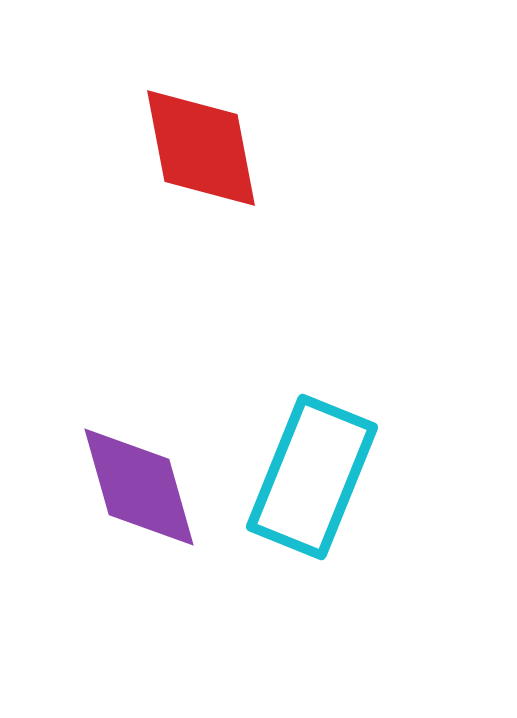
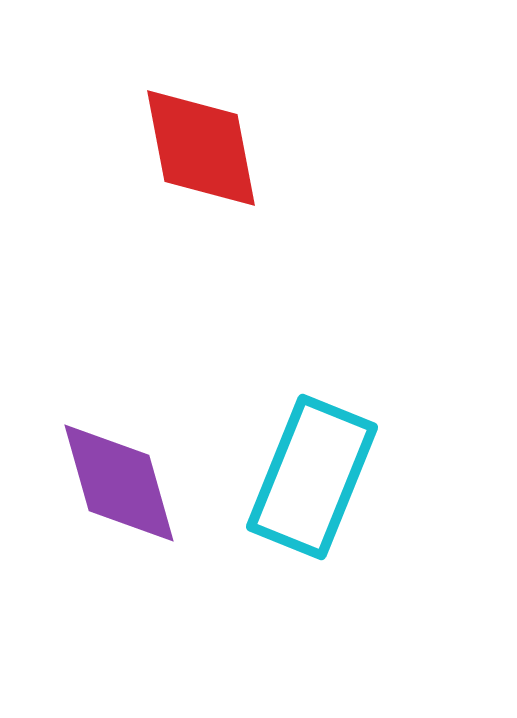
purple diamond: moved 20 px left, 4 px up
